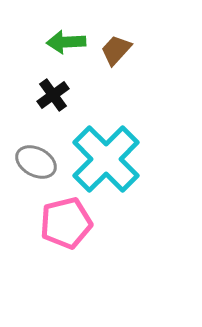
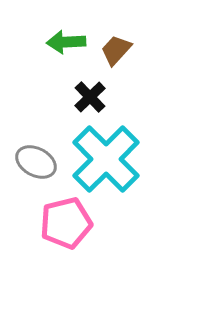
black cross: moved 37 px right, 2 px down; rotated 8 degrees counterclockwise
